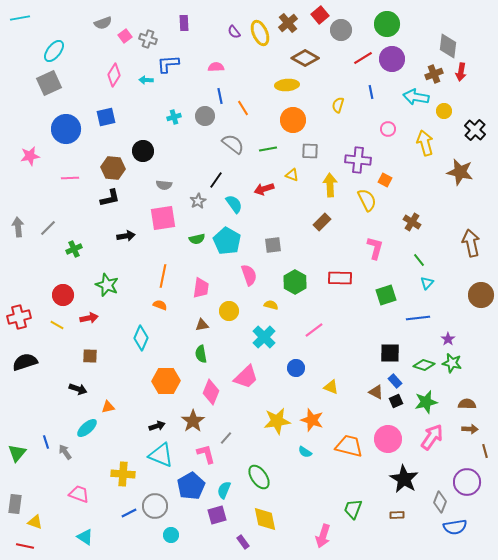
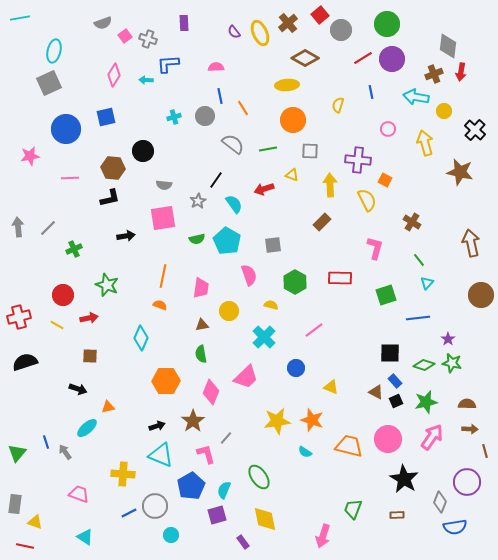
cyan ellipse at (54, 51): rotated 25 degrees counterclockwise
